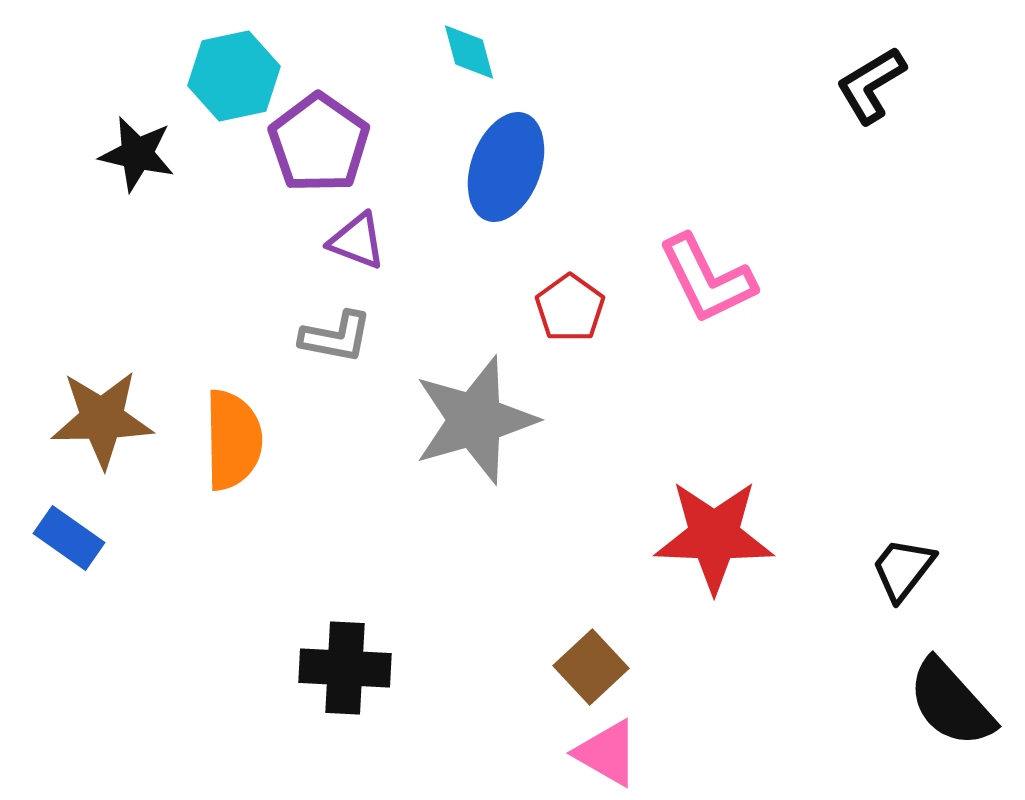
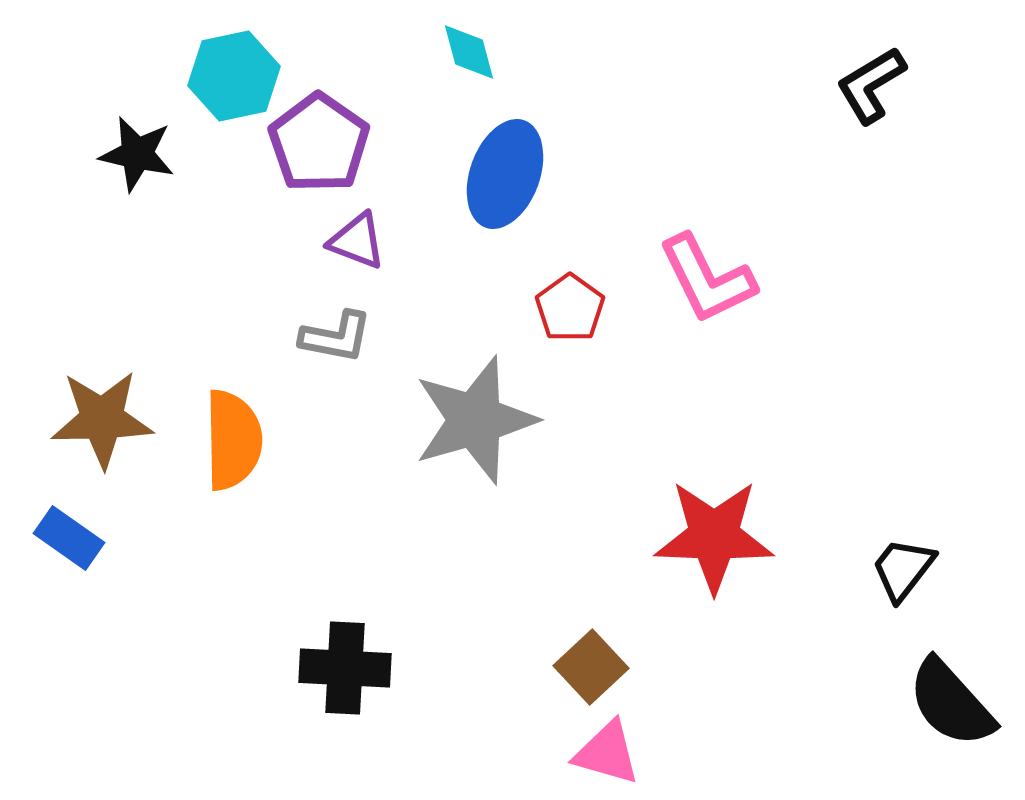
blue ellipse: moved 1 px left, 7 px down
pink triangle: rotated 14 degrees counterclockwise
